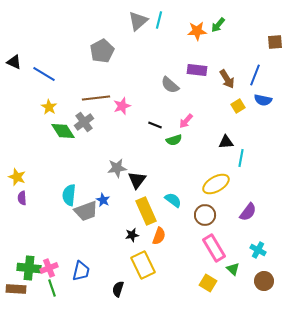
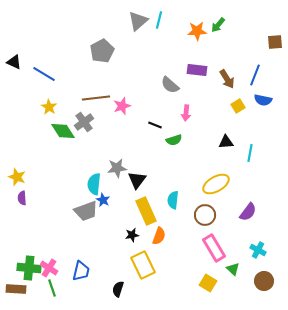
pink arrow at (186, 121): moved 8 px up; rotated 35 degrees counterclockwise
cyan line at (241, 158): moved 9 px right, 5 px up
cyan semicircle at (69, 195): moved 25 px right, 11 px up
cyan semicircle at (173, 200): rotated 120 degrees counterclockwise
pink cross at (49, 268): rotated 36 degrees counterclockwise
